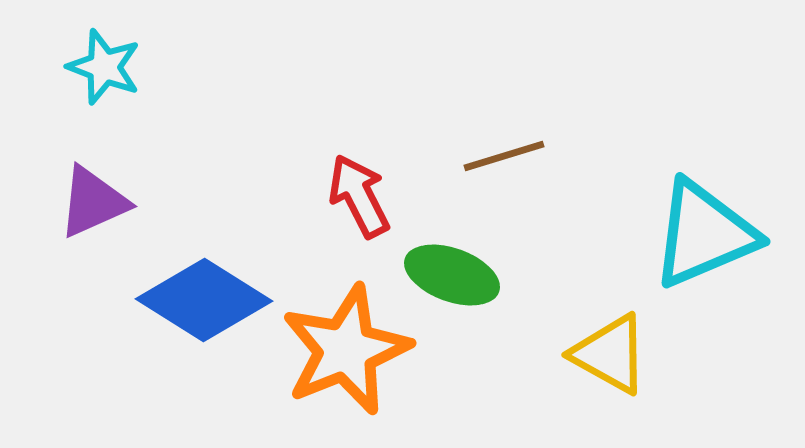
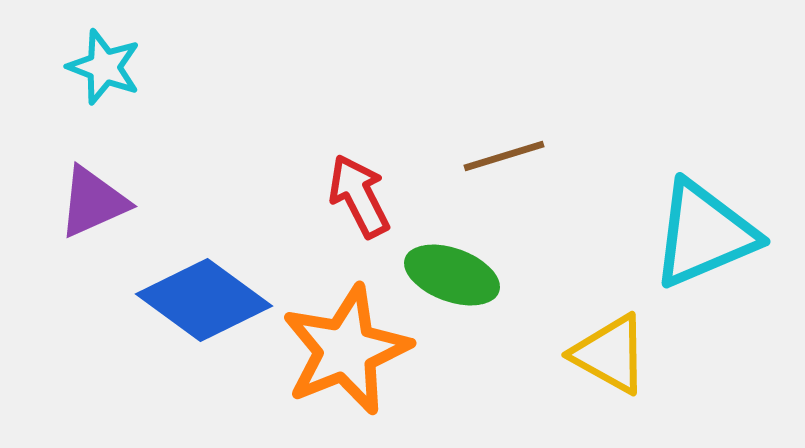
blue diamond: rotated 4 degrees clockwise
